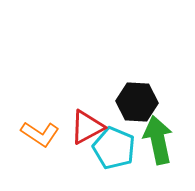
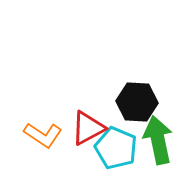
red triangle: moved 1 px right, 1 px down
orange L-shape: moved 3 px right, 1 px down
cyan pentagon: moved 2 px right
